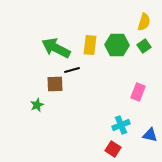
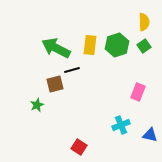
yellow semicircle: rotated 18 degrees counterclockwise
green hexagon: rotated 20 degrees counterclockwise
brown square: rotated 12 degrees counterclockwise
red square: moved 34 px left, 2 px up
